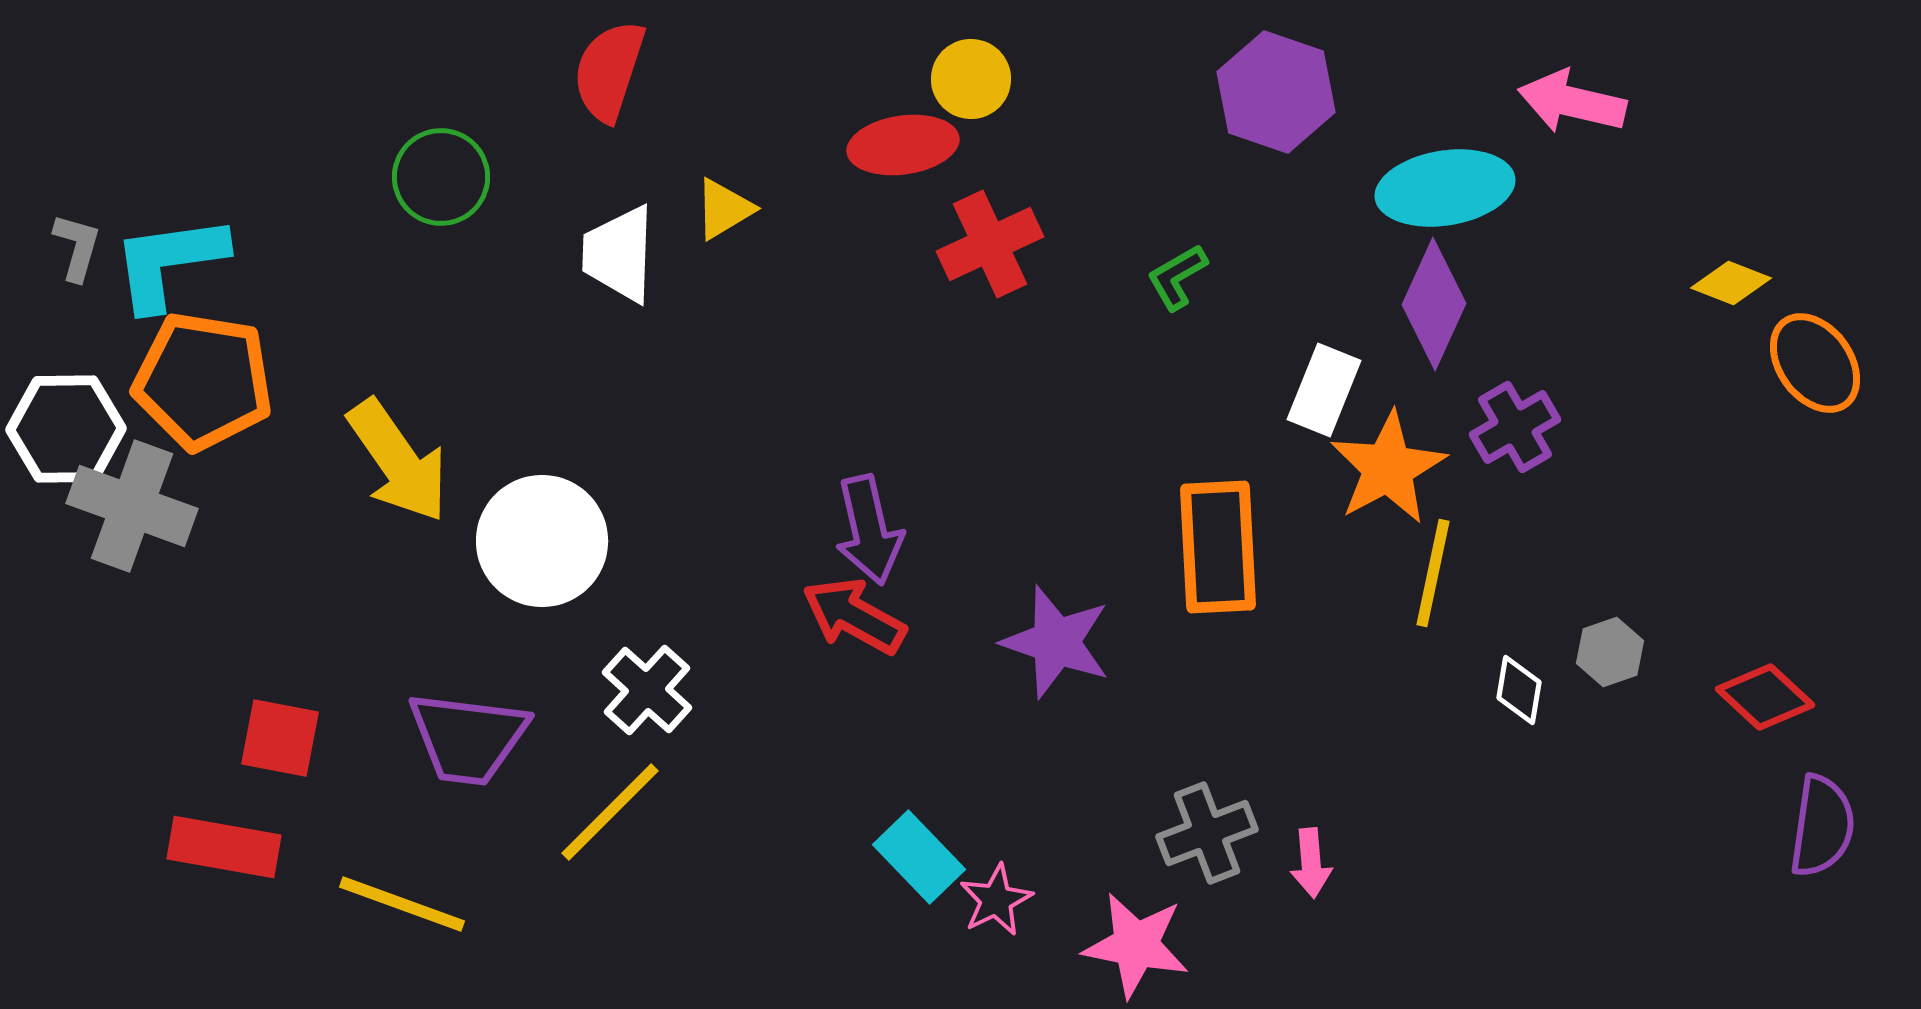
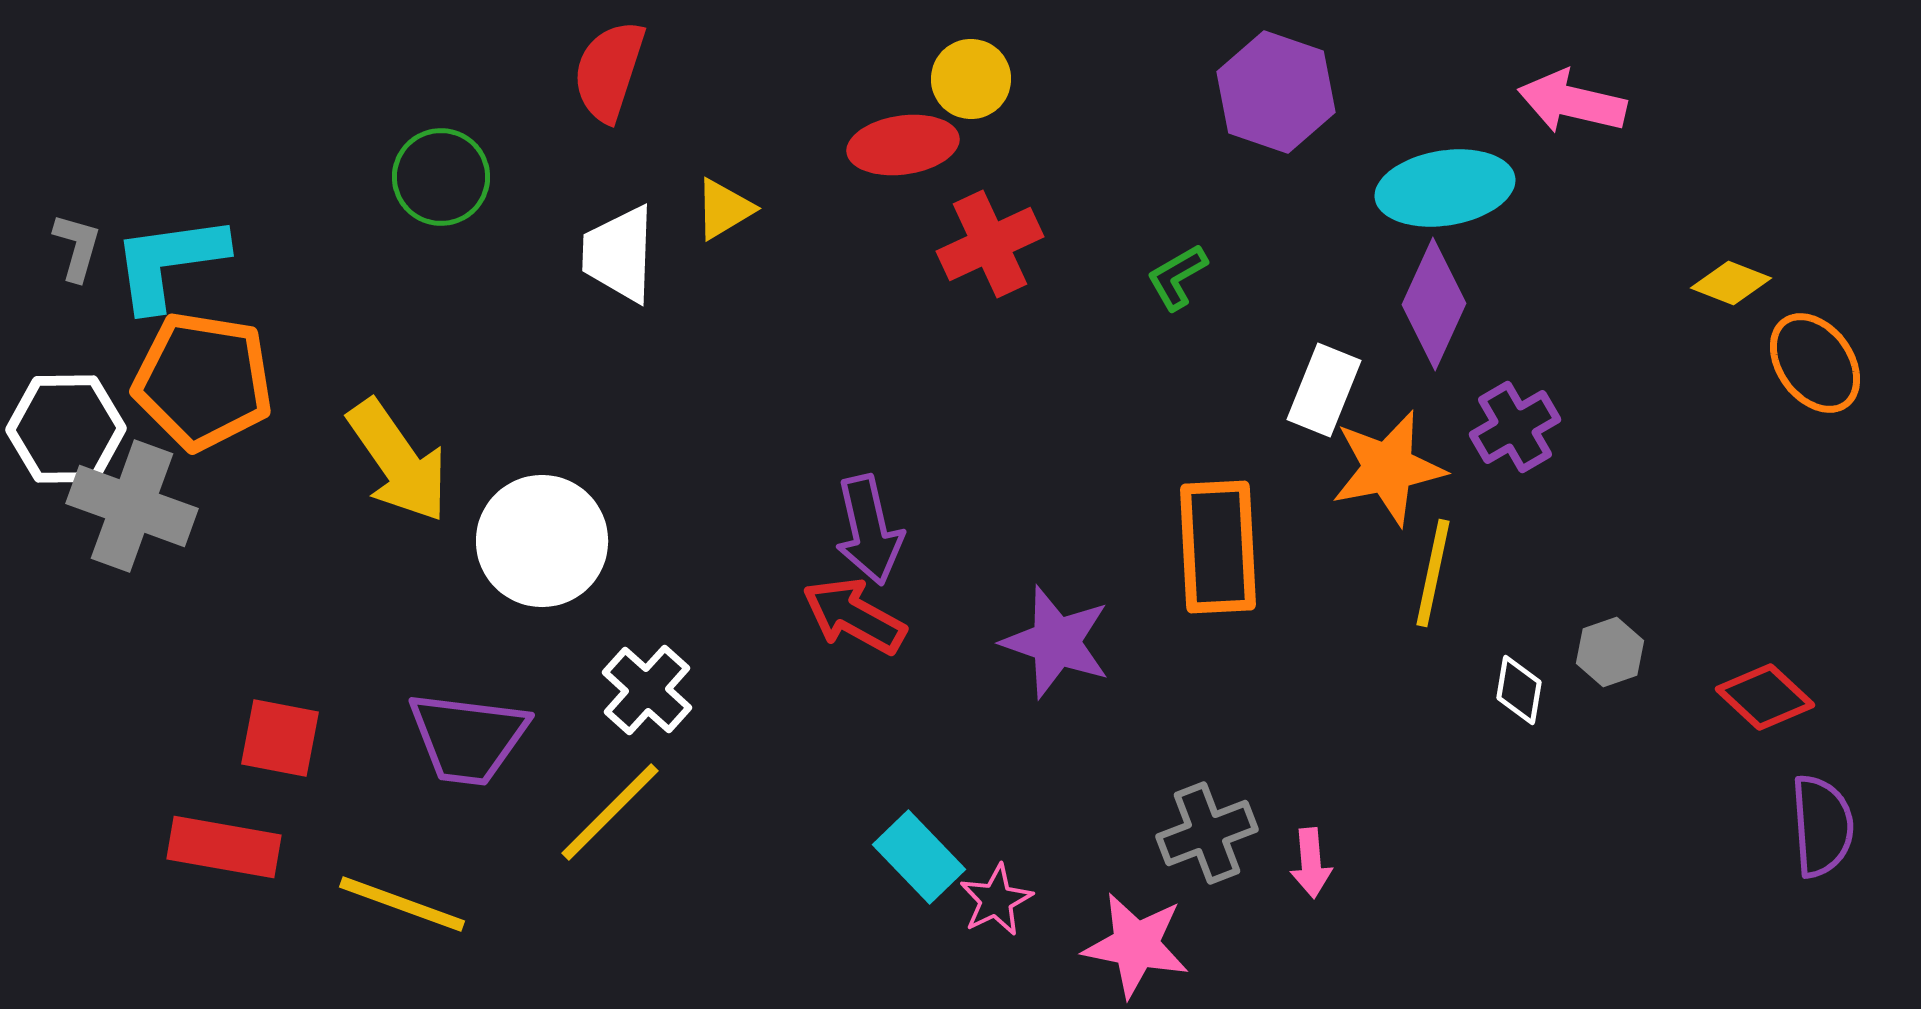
orange star at (1388, 468): rotated 17 degrees clockwise
purple semicircle at (1822, 826): rotated 12 degrees counterclockwise
